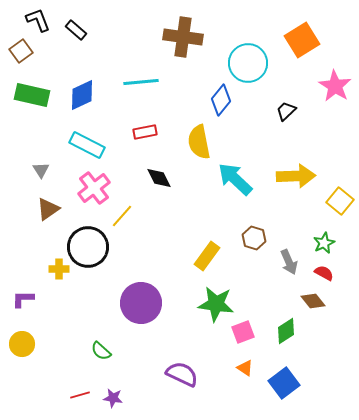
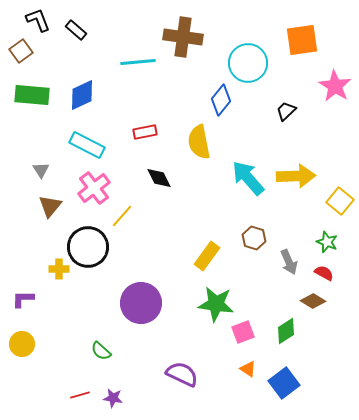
orange square at (302, 40): rotated 24 degrees clockwise
cyan line at (141, 82): moved 3 px left, 20 px up
green rectangle at (32, 95): rotated 8 degrees counterclockwise
cyan arrow at (235, 179): moved 13 px right, 1 px up; rotated 6 degrees clockwise
brown triangle at (48, 209): moved 2 px right, 3 px up; rotated 15 degrees counterclockwise
green star at (324, 243): moved 3 px right, 1 px up; rotated 25 degrees counterclockwise
brown diamond at (313, 301): rotated 20 degrees counterclockwise
orange triangle at (245, 368): moved 3 px right, 1 px down
